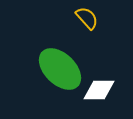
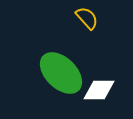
green ellipse: moved 1 px right, 4 px down
